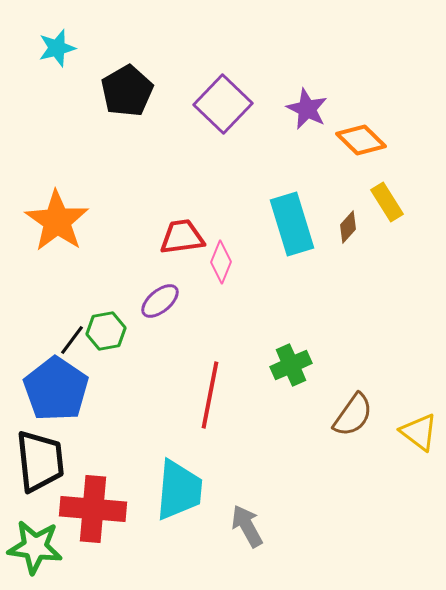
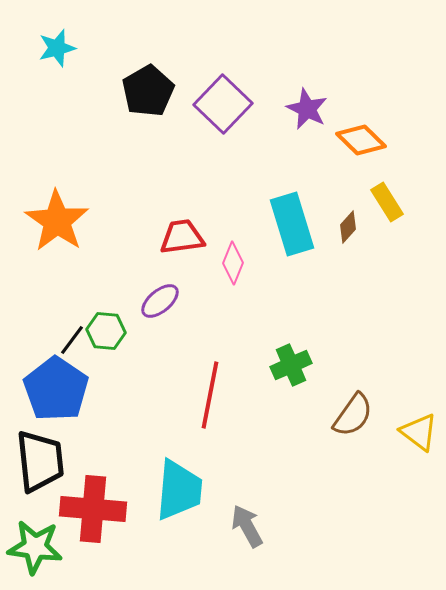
black pentagon: moved 21 px right
pink diamond: moved 12 px right, 1 px down
green hexagon: rotated 15 degrees clockwise
